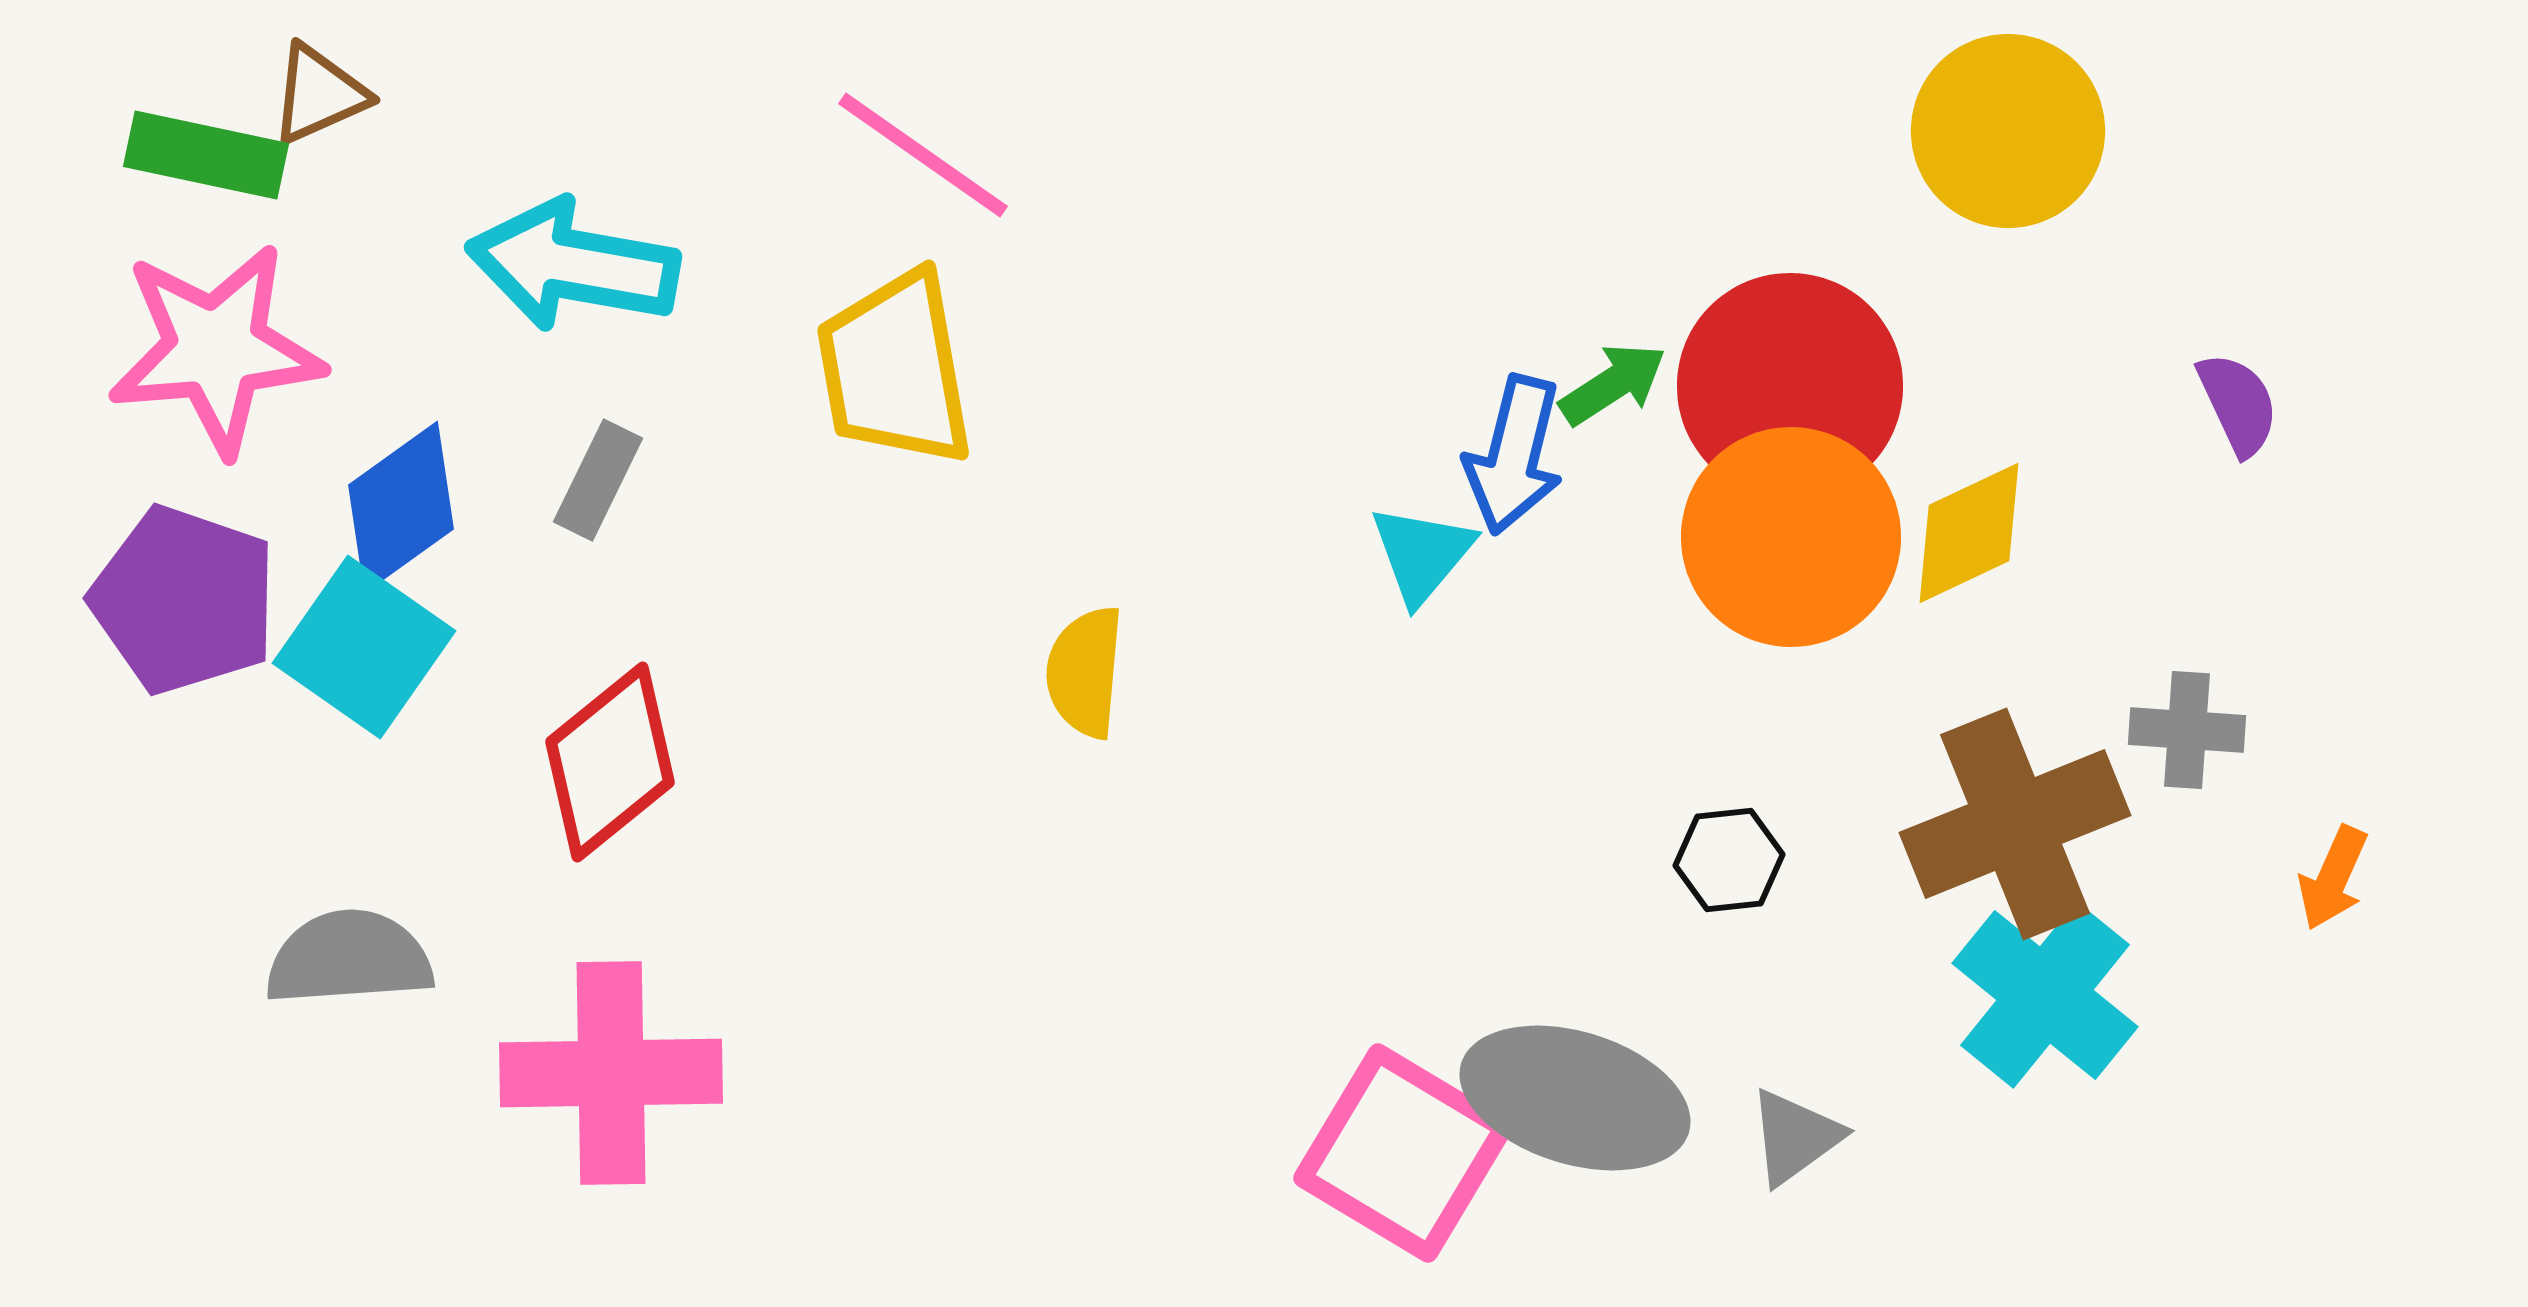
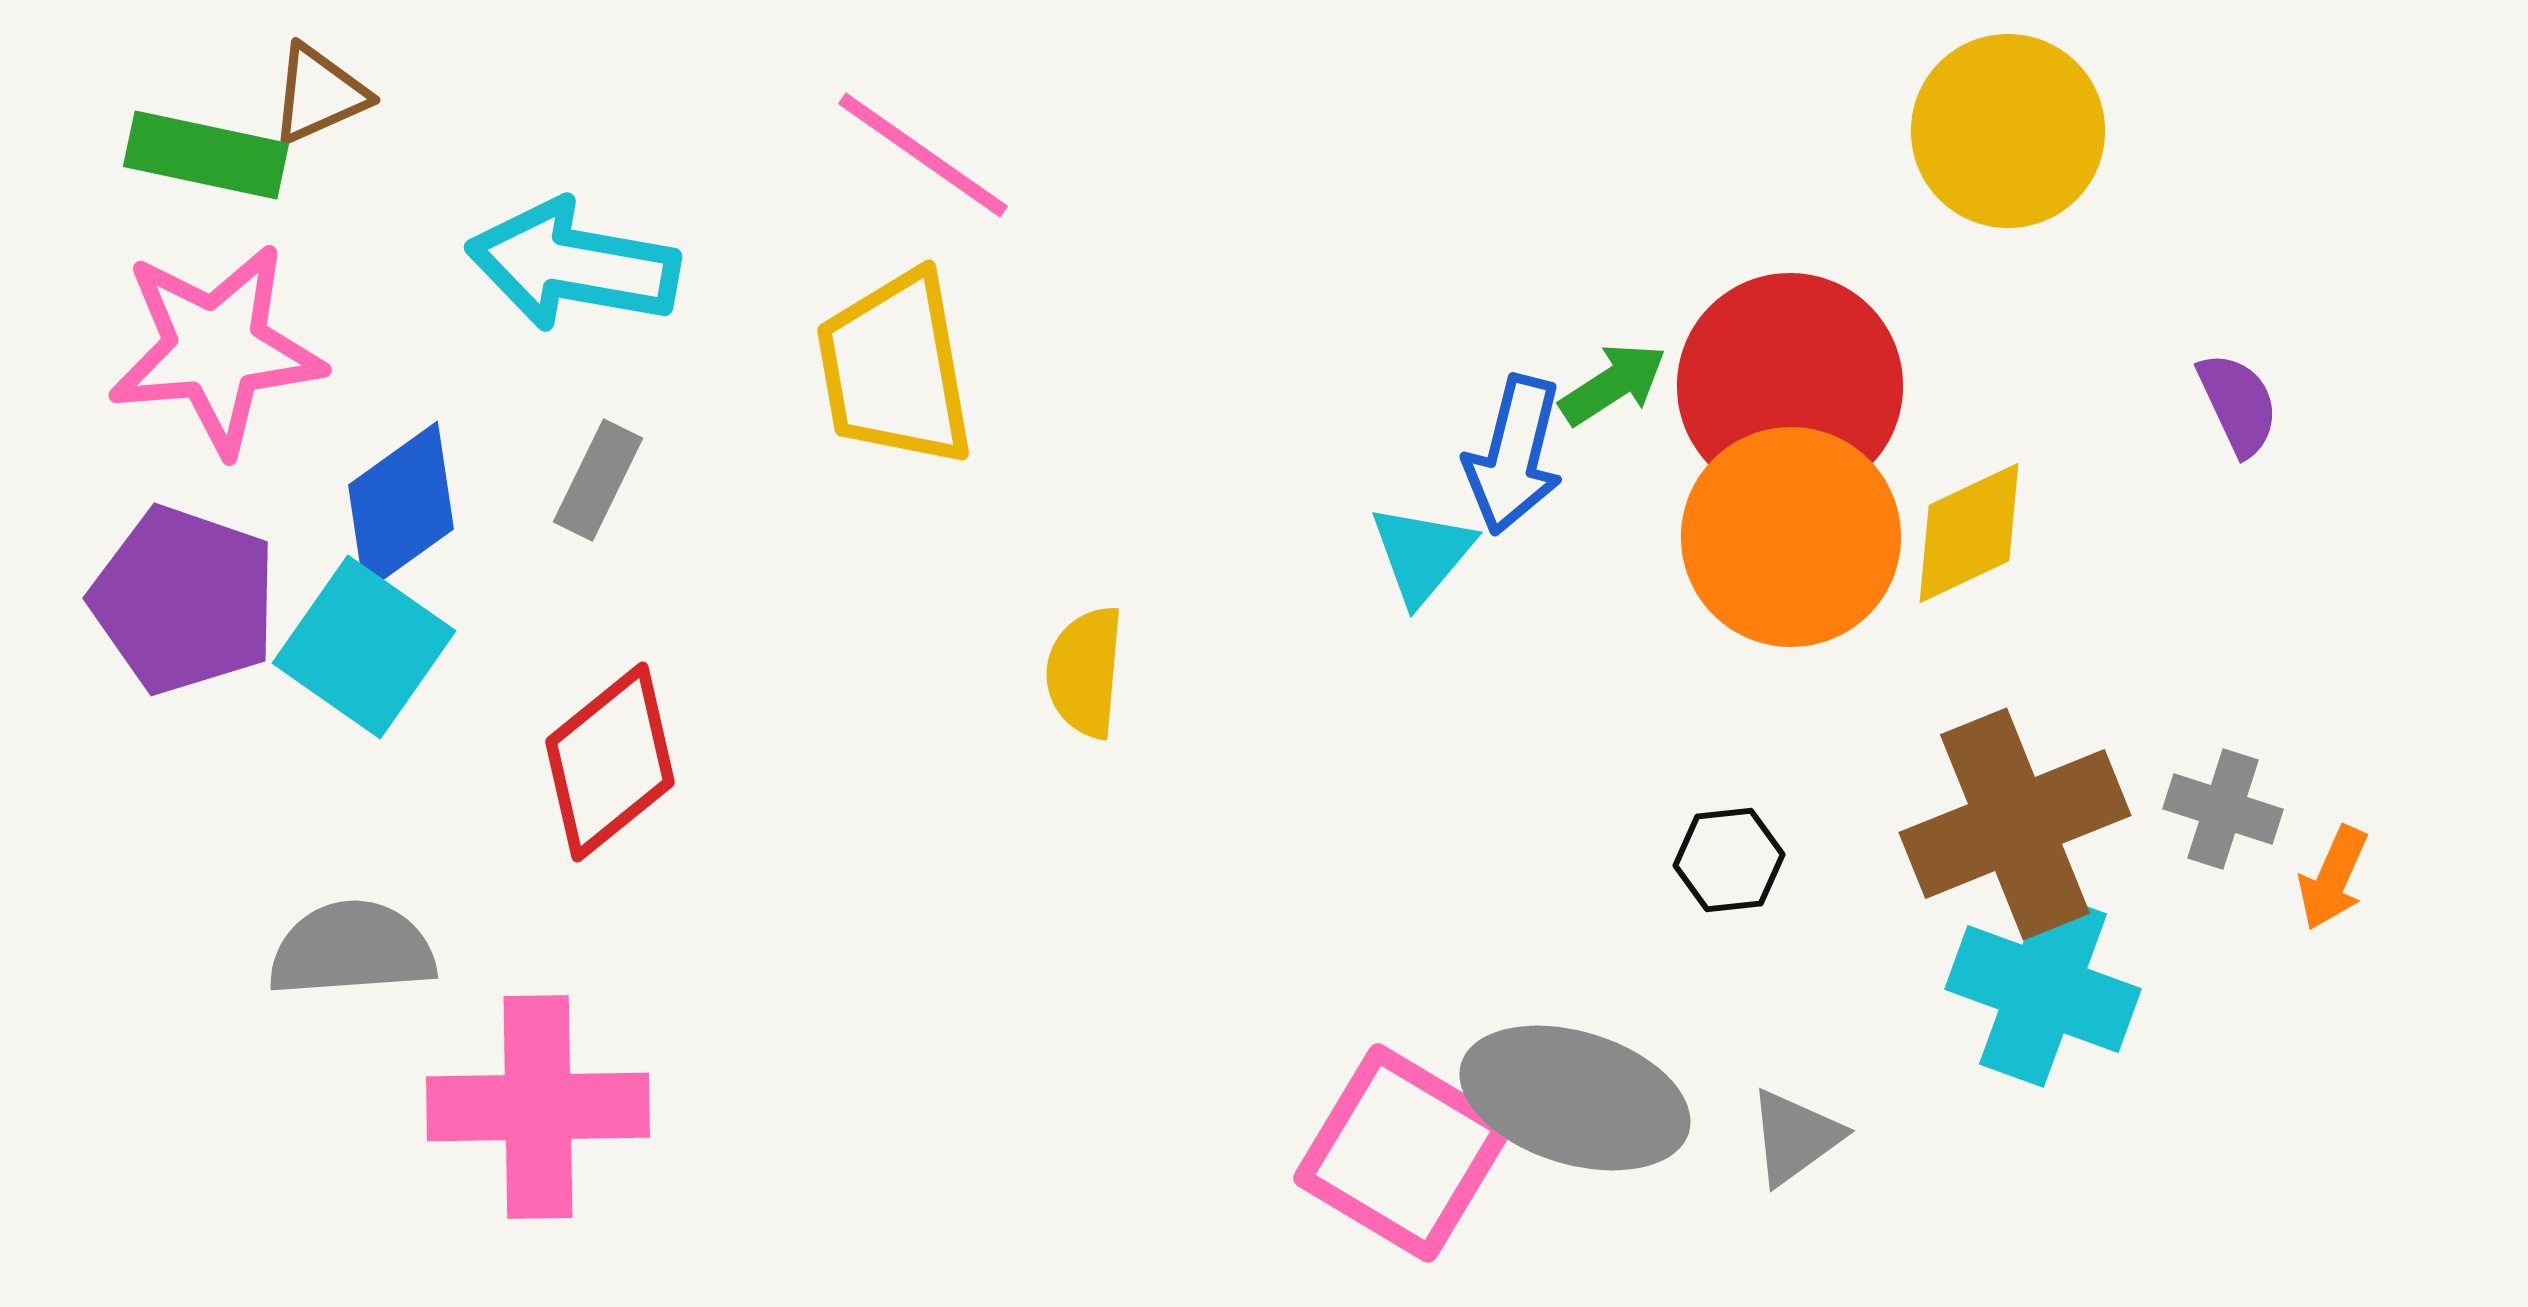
gray cross: moved 36 px right, 79 px down; rotated 14 degrees clockwise
gray semicircle: moved 3 px right, 9 px up
cyan cross: moved 2 px left, 6 px up; rotated 19 degrees counterclockwise
pink cross: moved 73 px left, 34 px down
